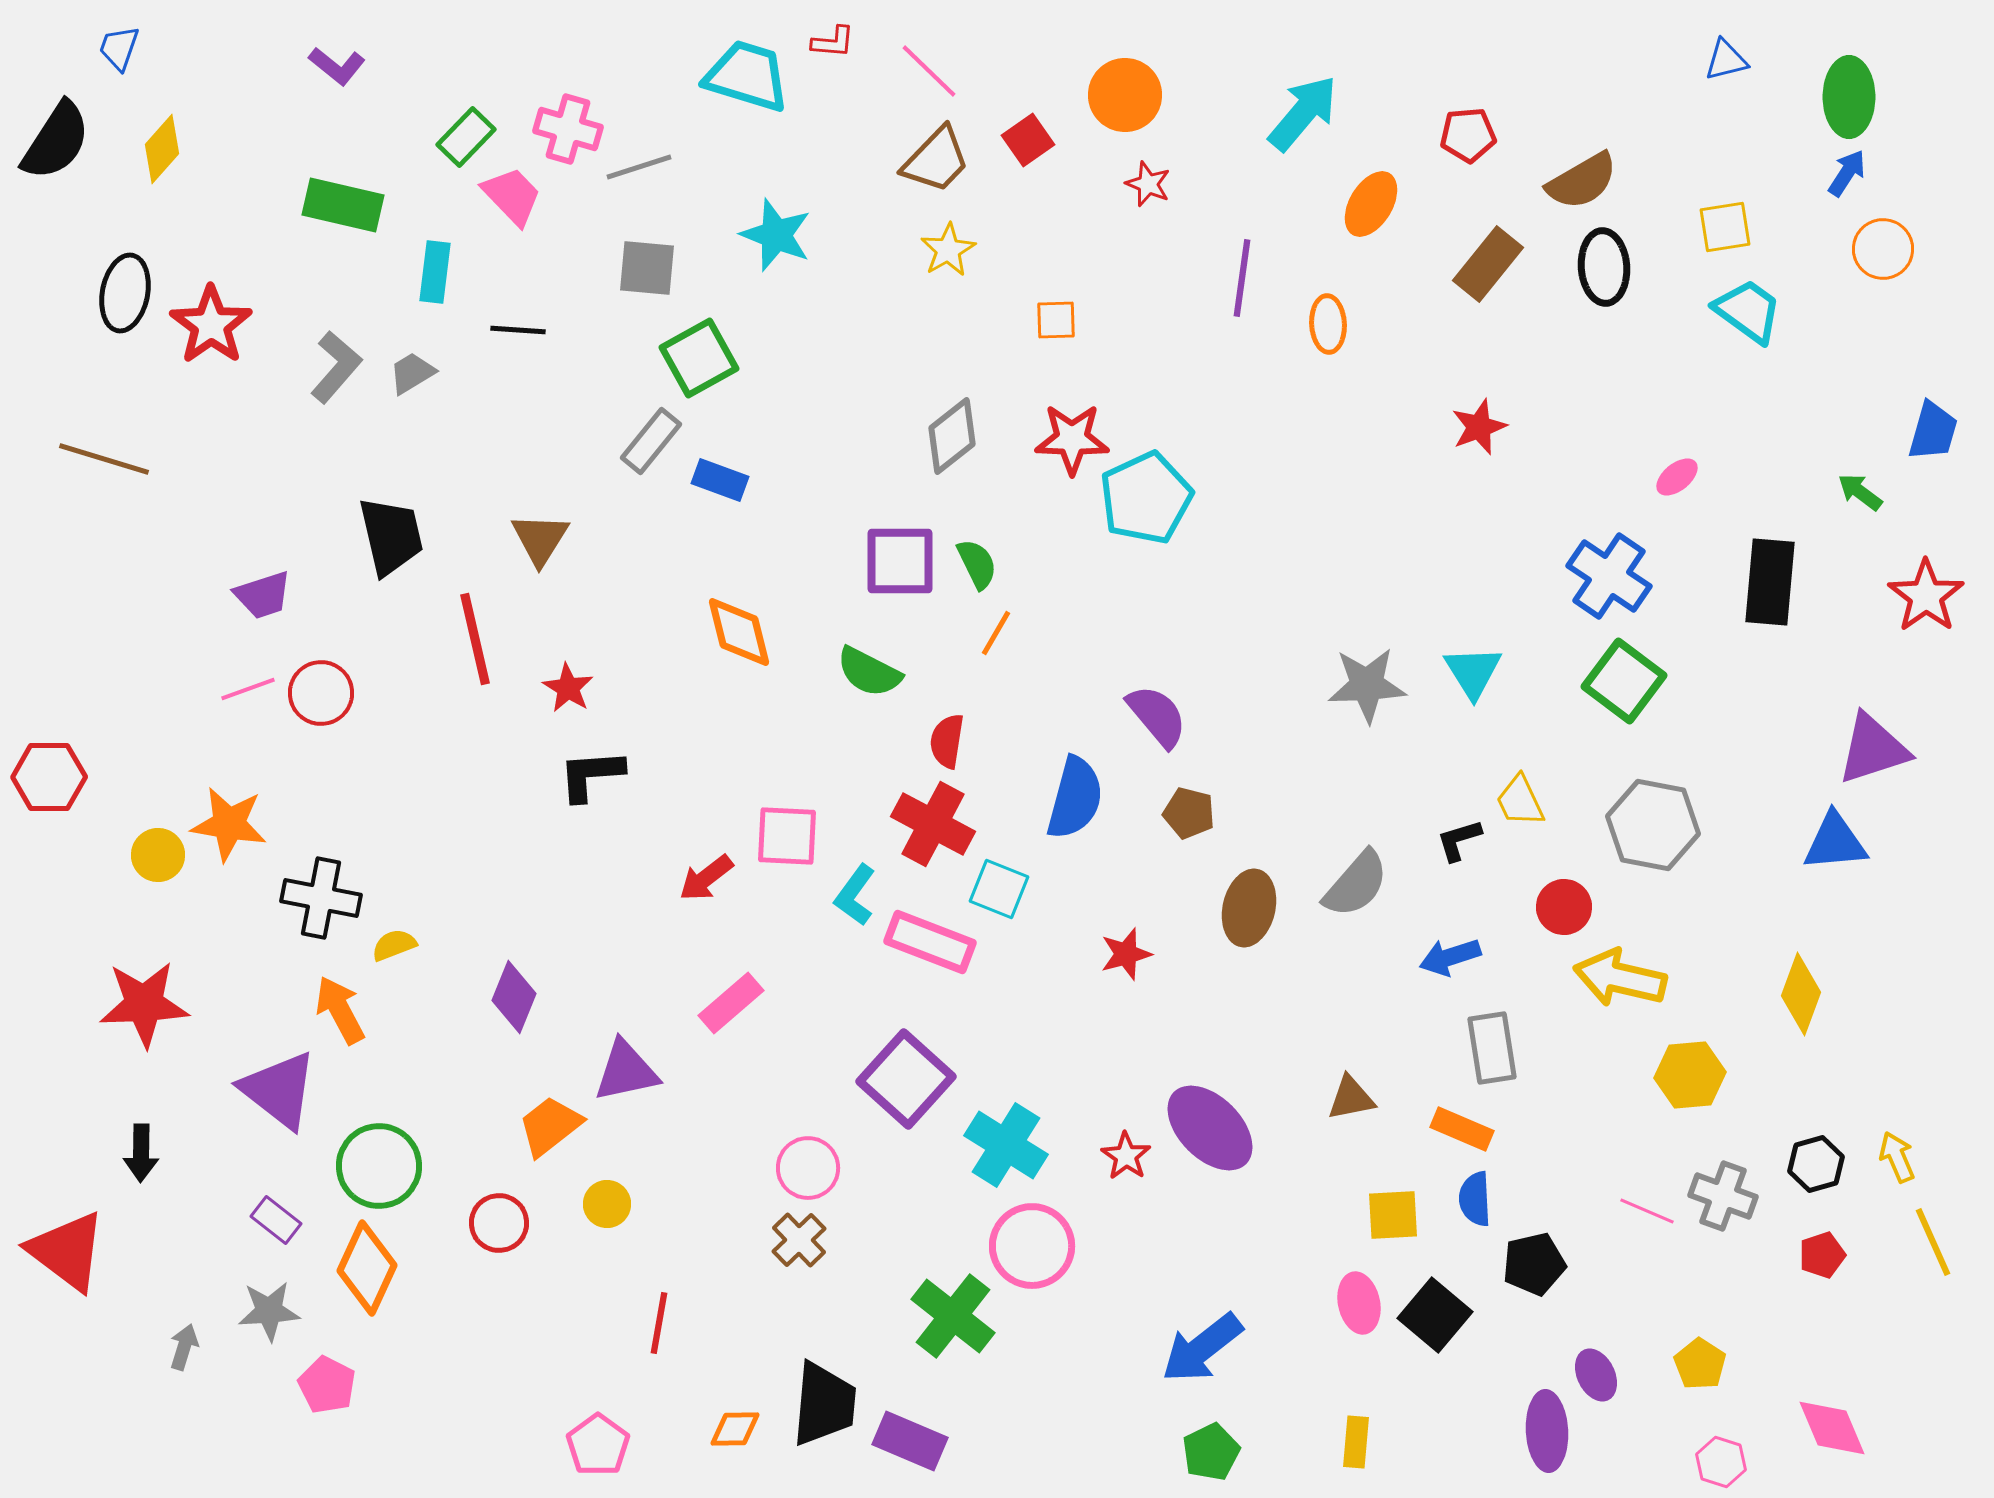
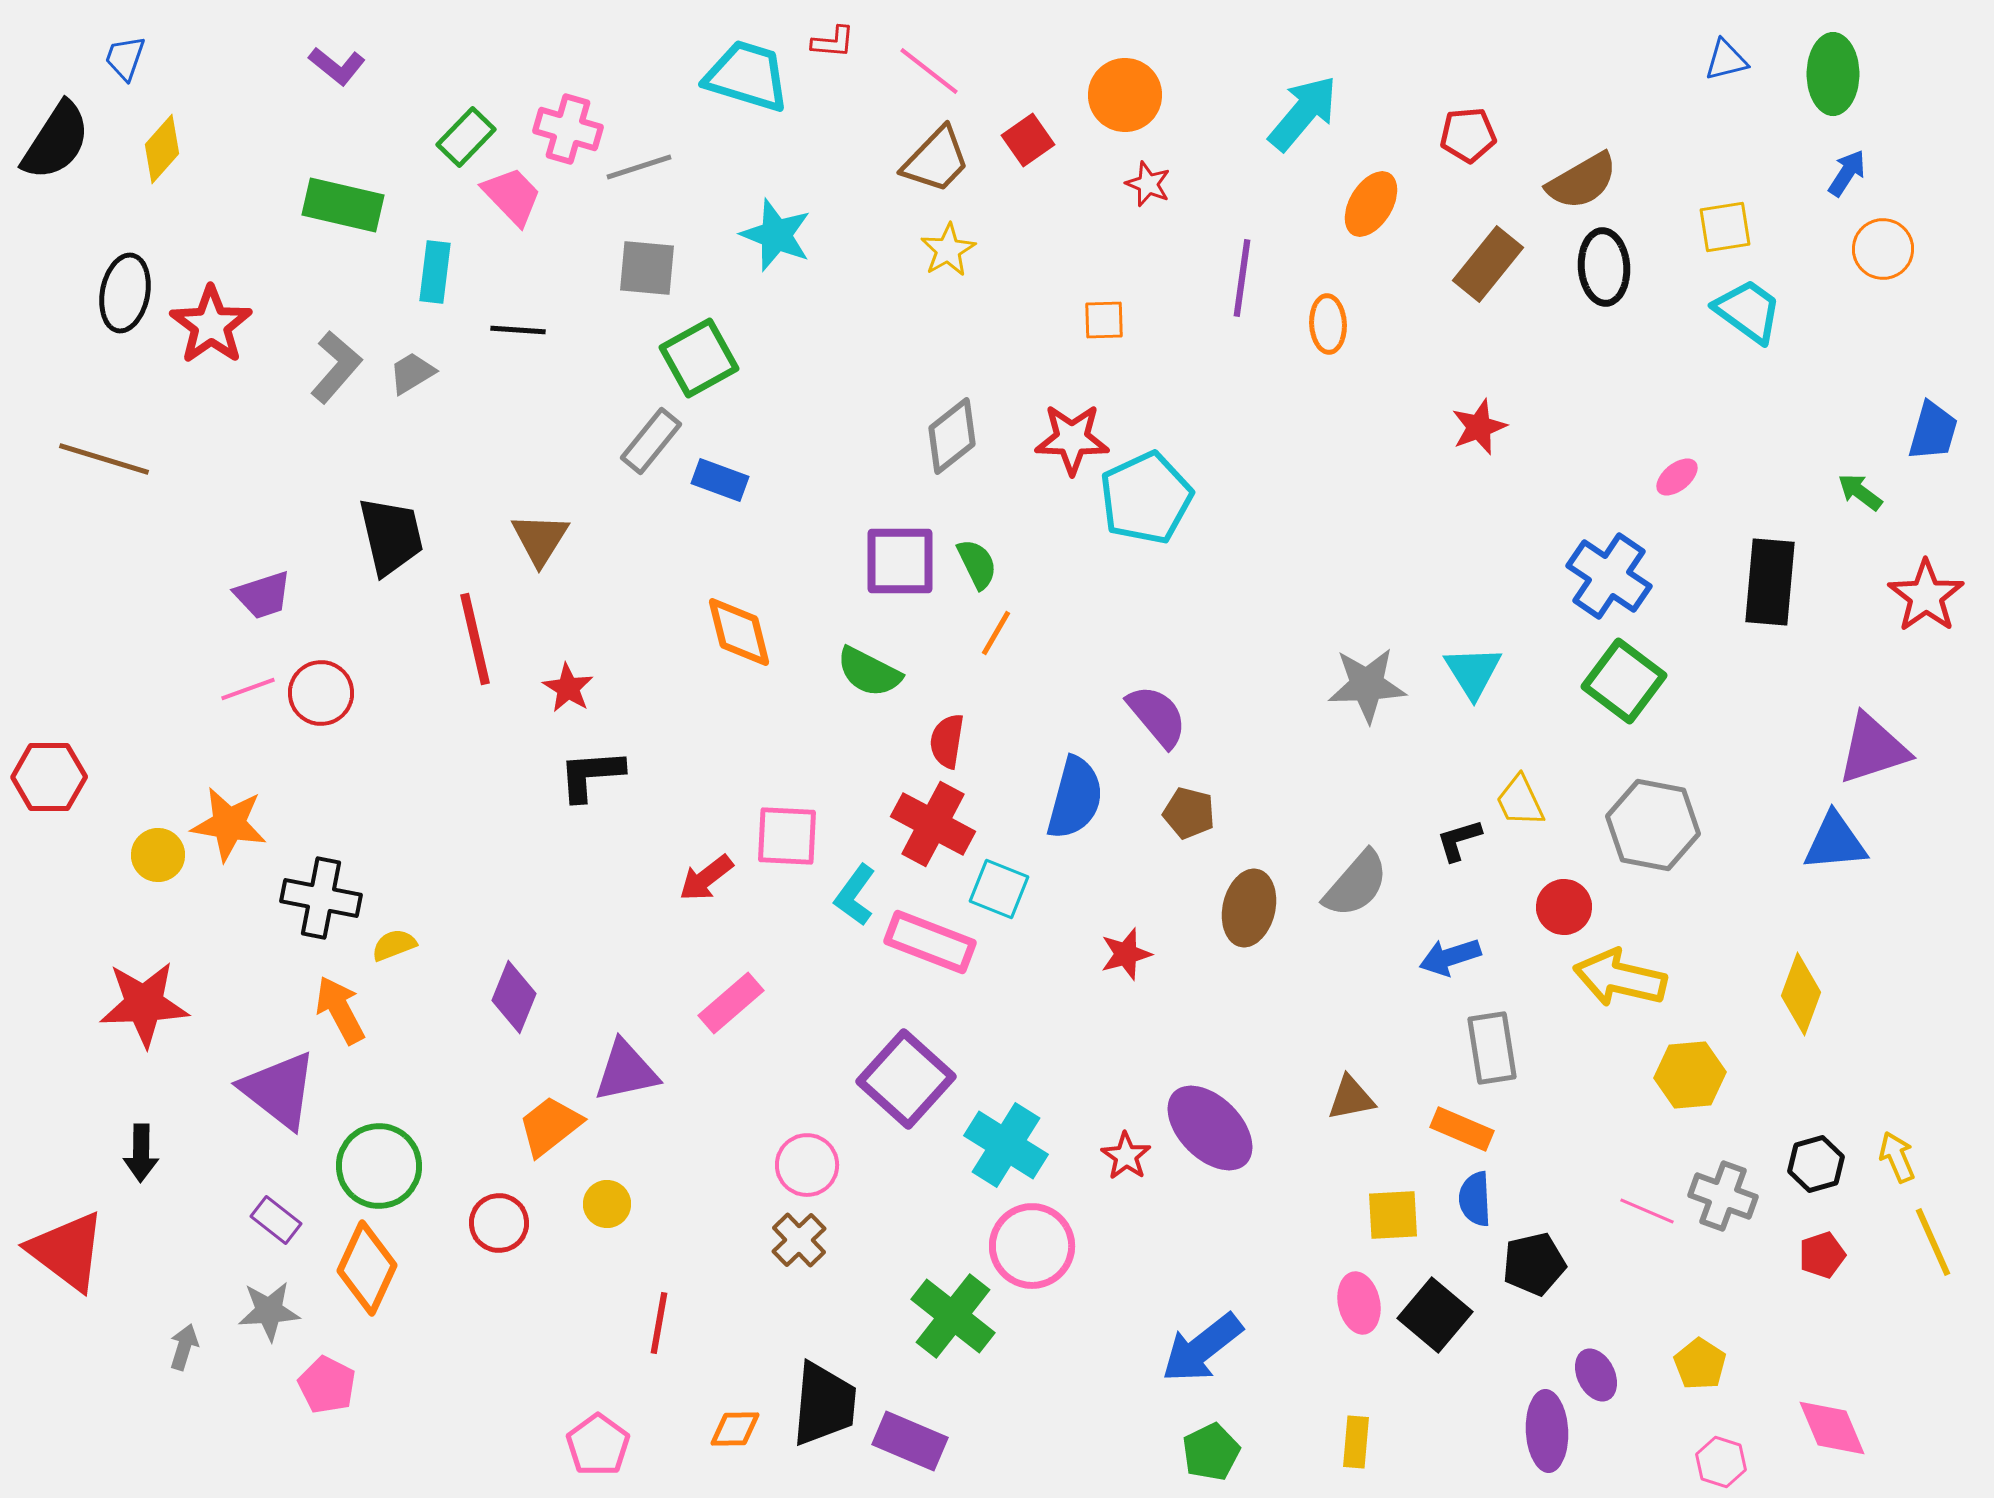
blue trapezoid at (119, 48): moved 6 px right, 10 px down
pink line at (929, 71): rotated 6 degrees counterclockwise
green ellipse at (1849, 97): moved 16 px left, 23 px up
orange square at (1056, 320): moved 48 px right
pink circle at (808, 1168): moved 1 px left, 3 px up
